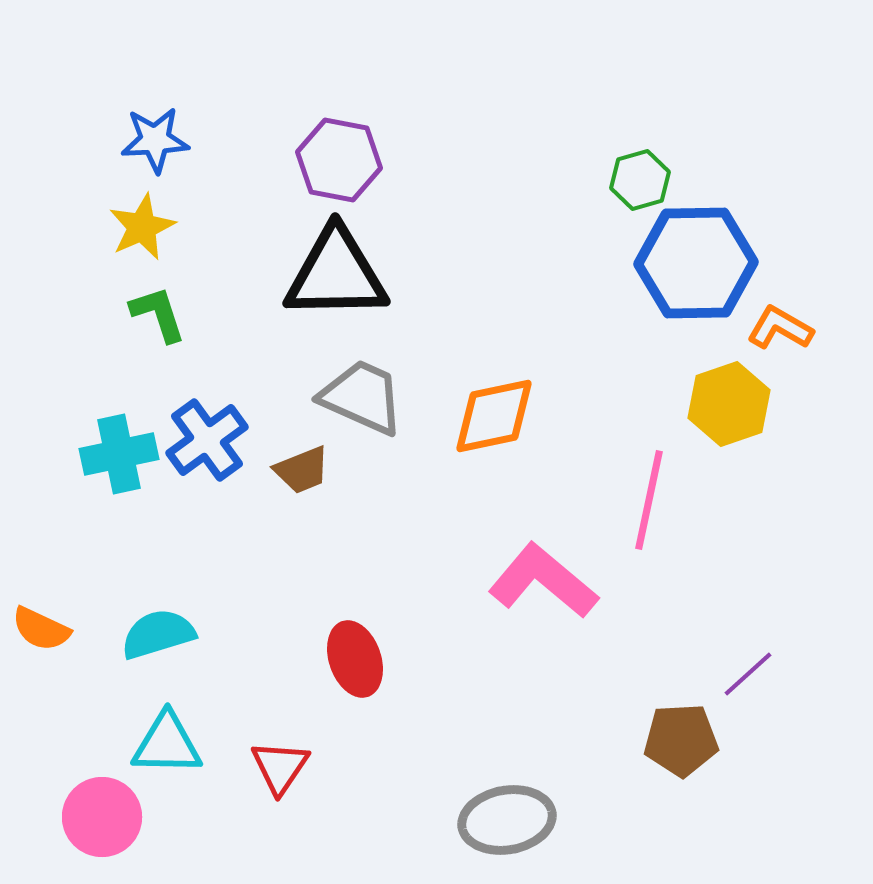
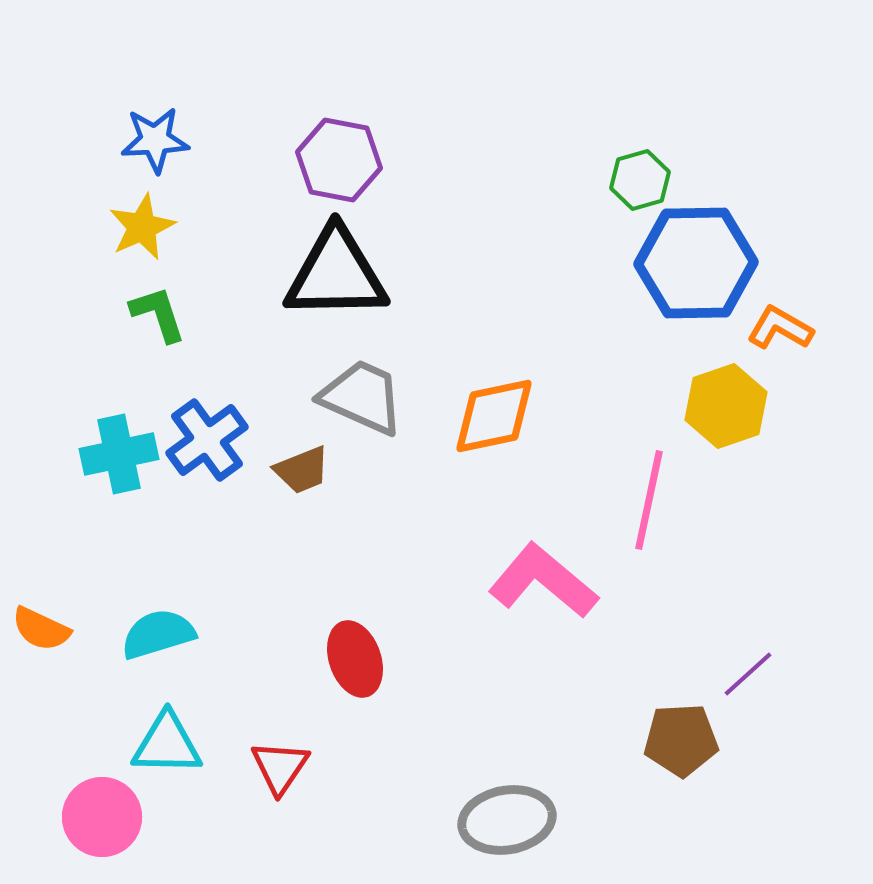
yellow hexagon: moved 3 px left, 2 px down
